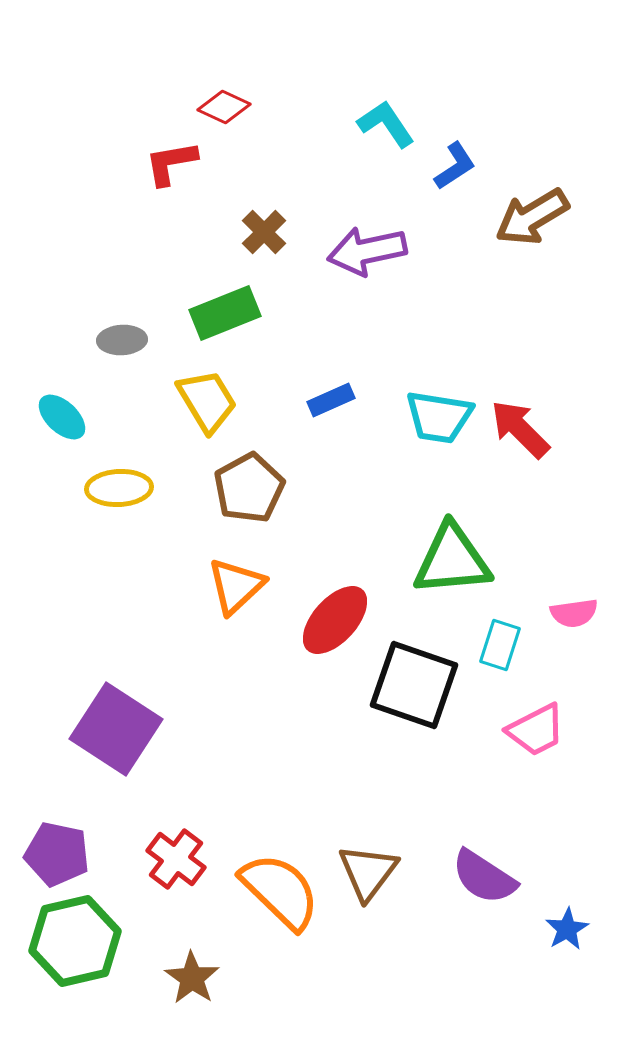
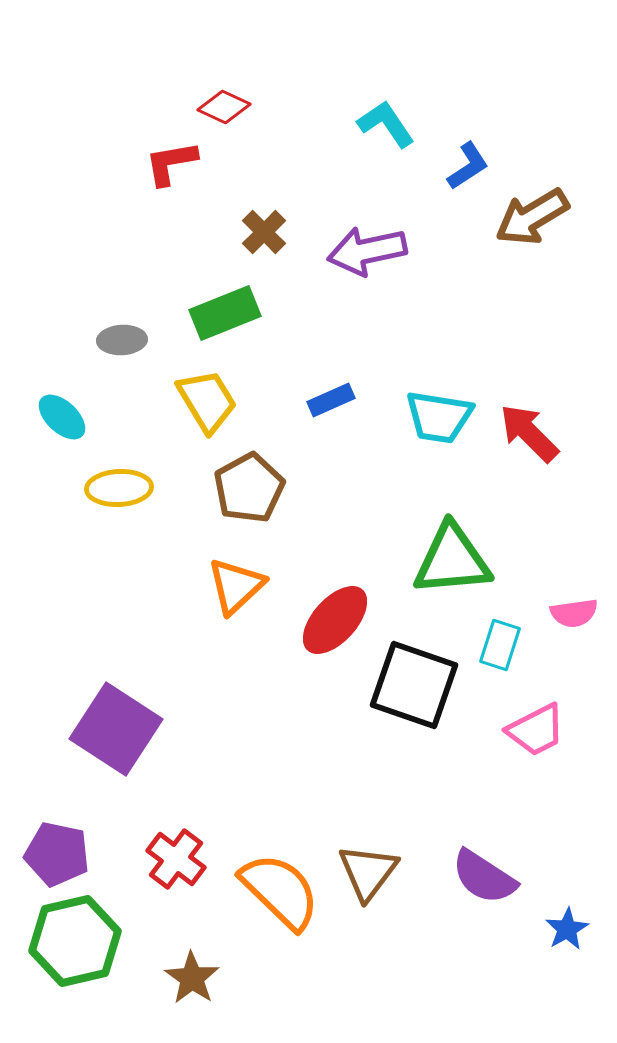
blue L-shape: moved 13 px right
red arrow: moved 9 px right, 4 px down
